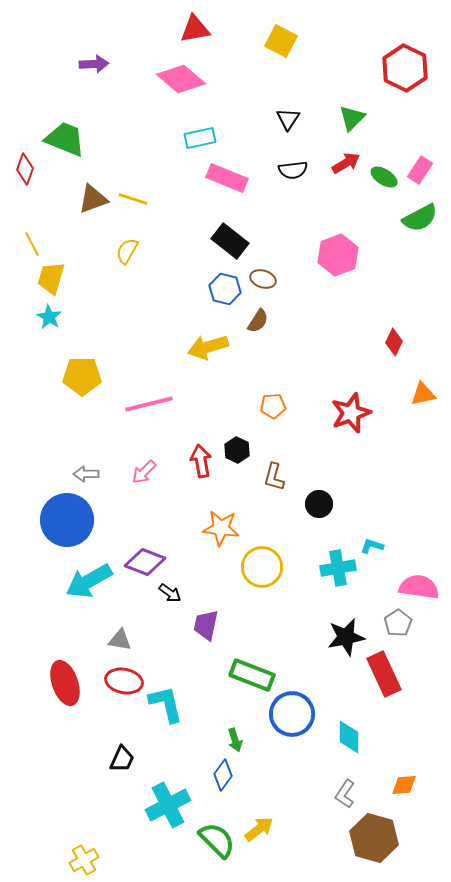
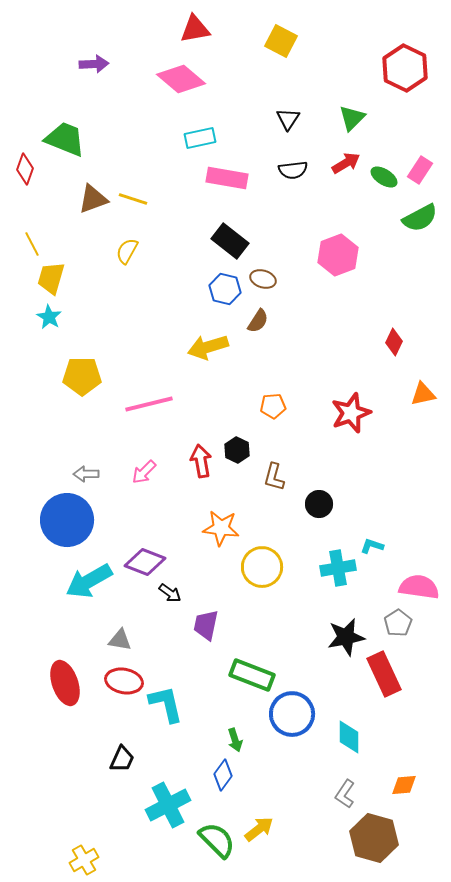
pink rectangle at (227, 178): rotated 12 degrees counterclockwise
